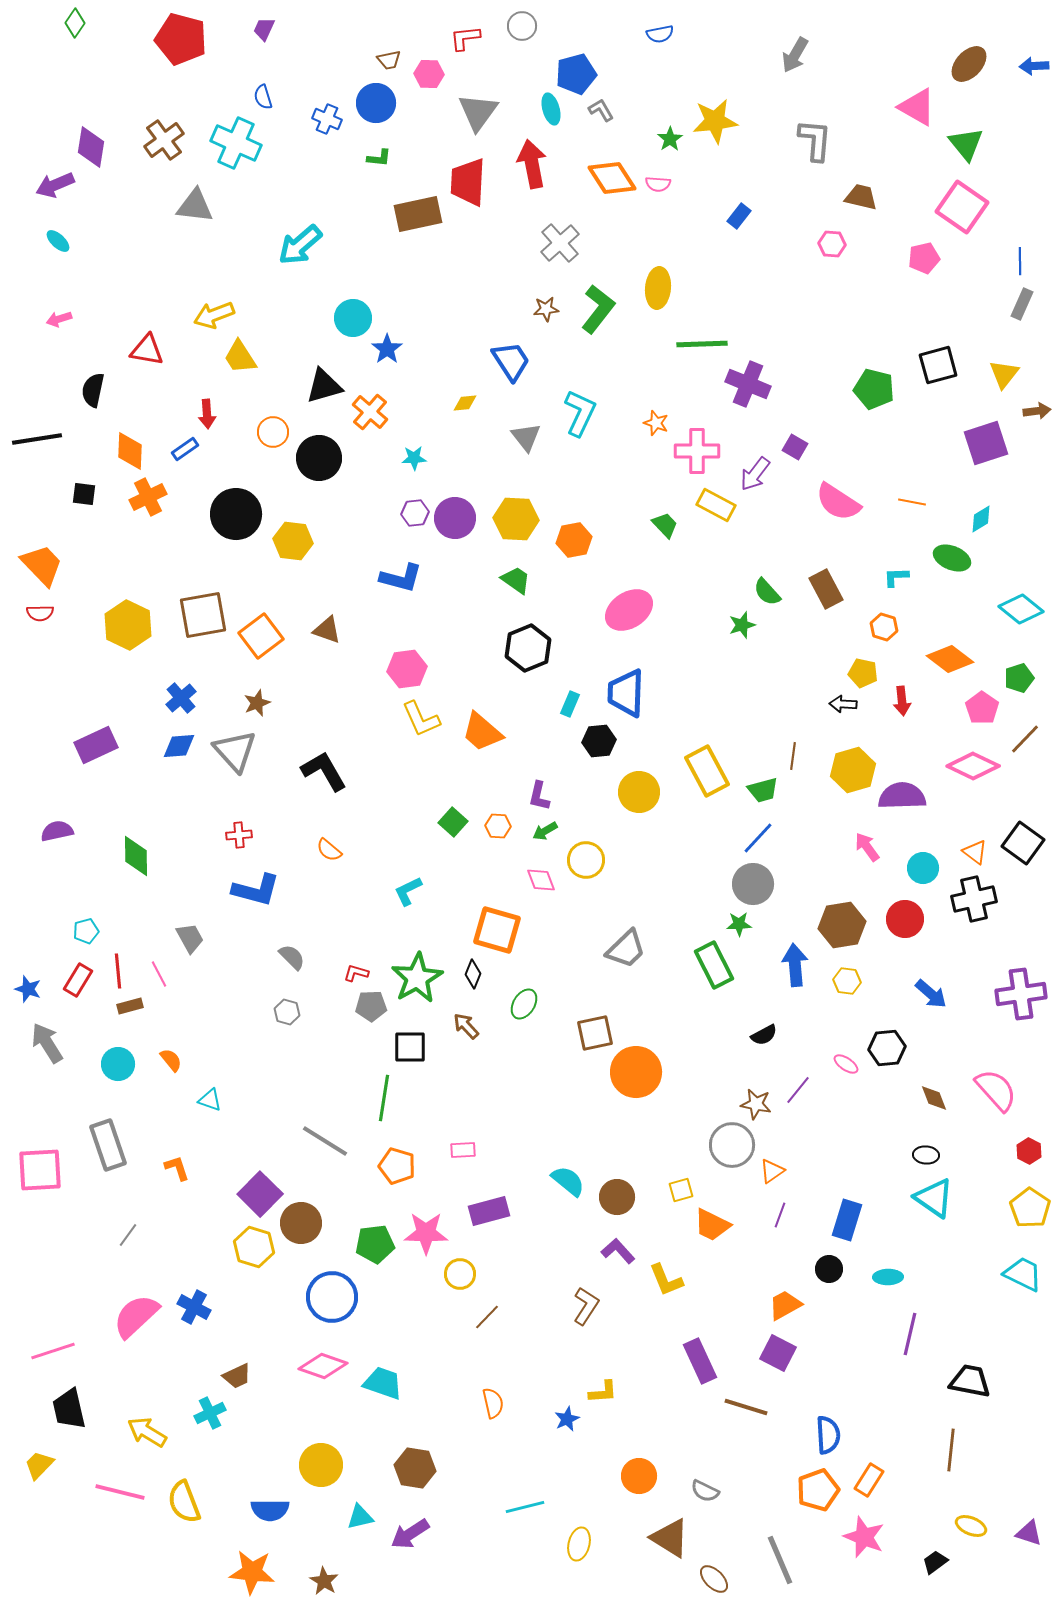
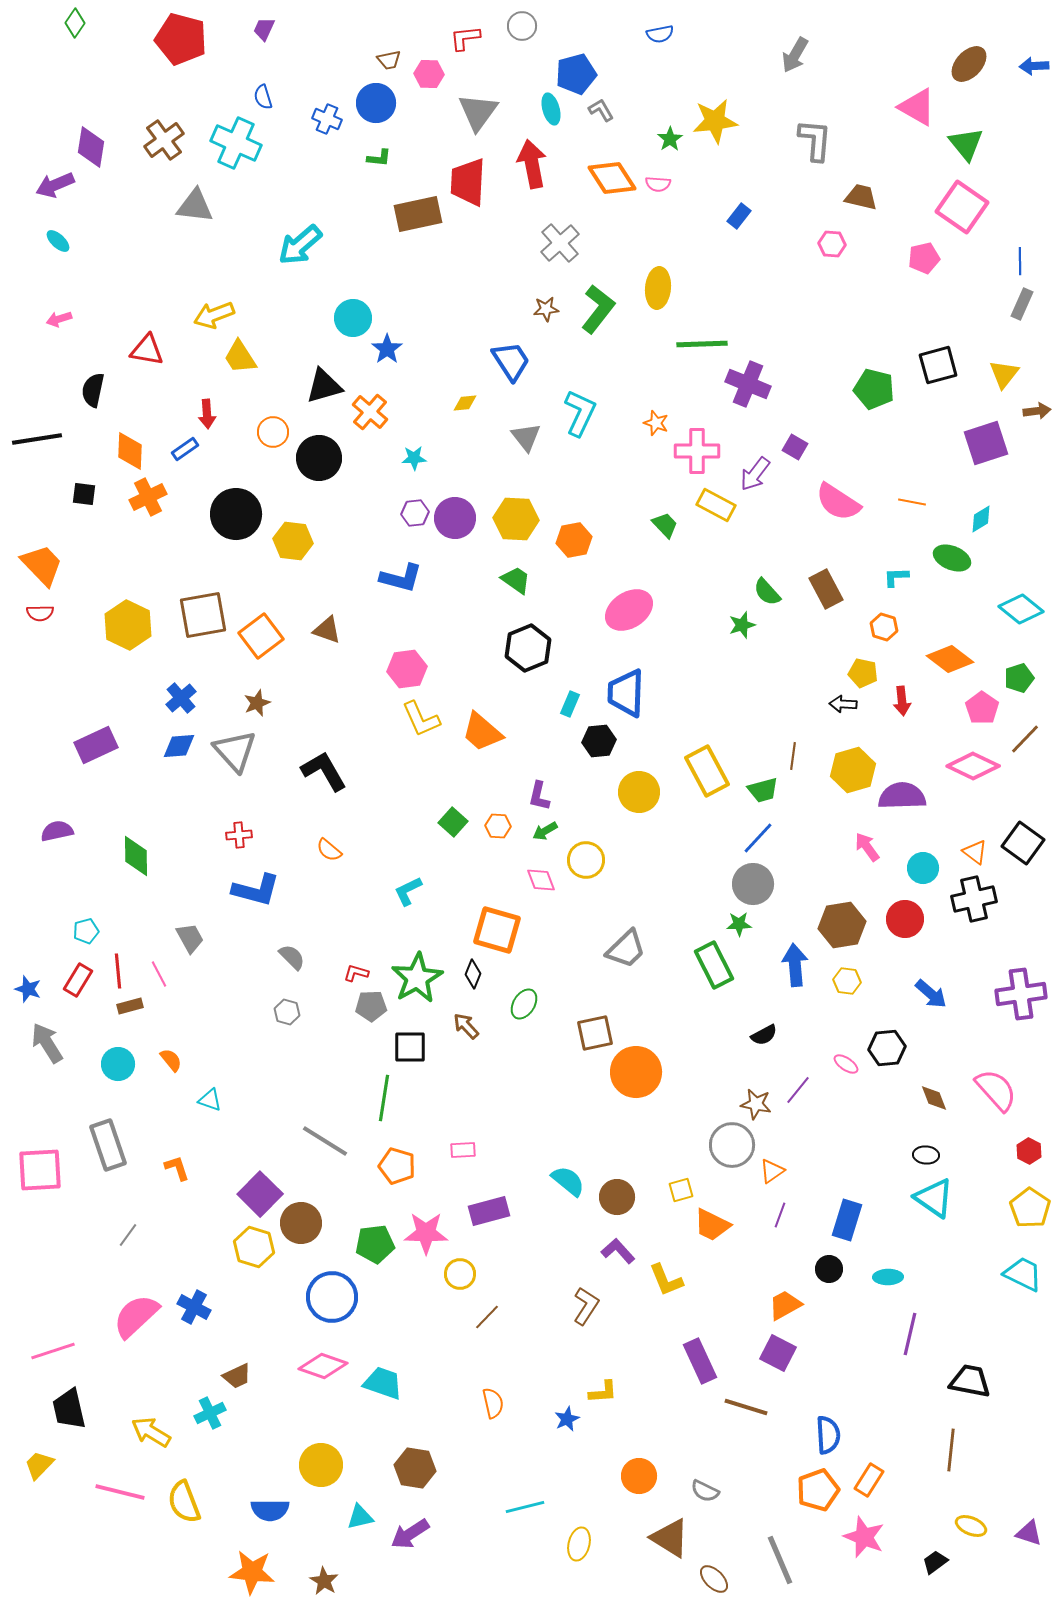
yellow arrow at (147, 1432): moved 4 px right
